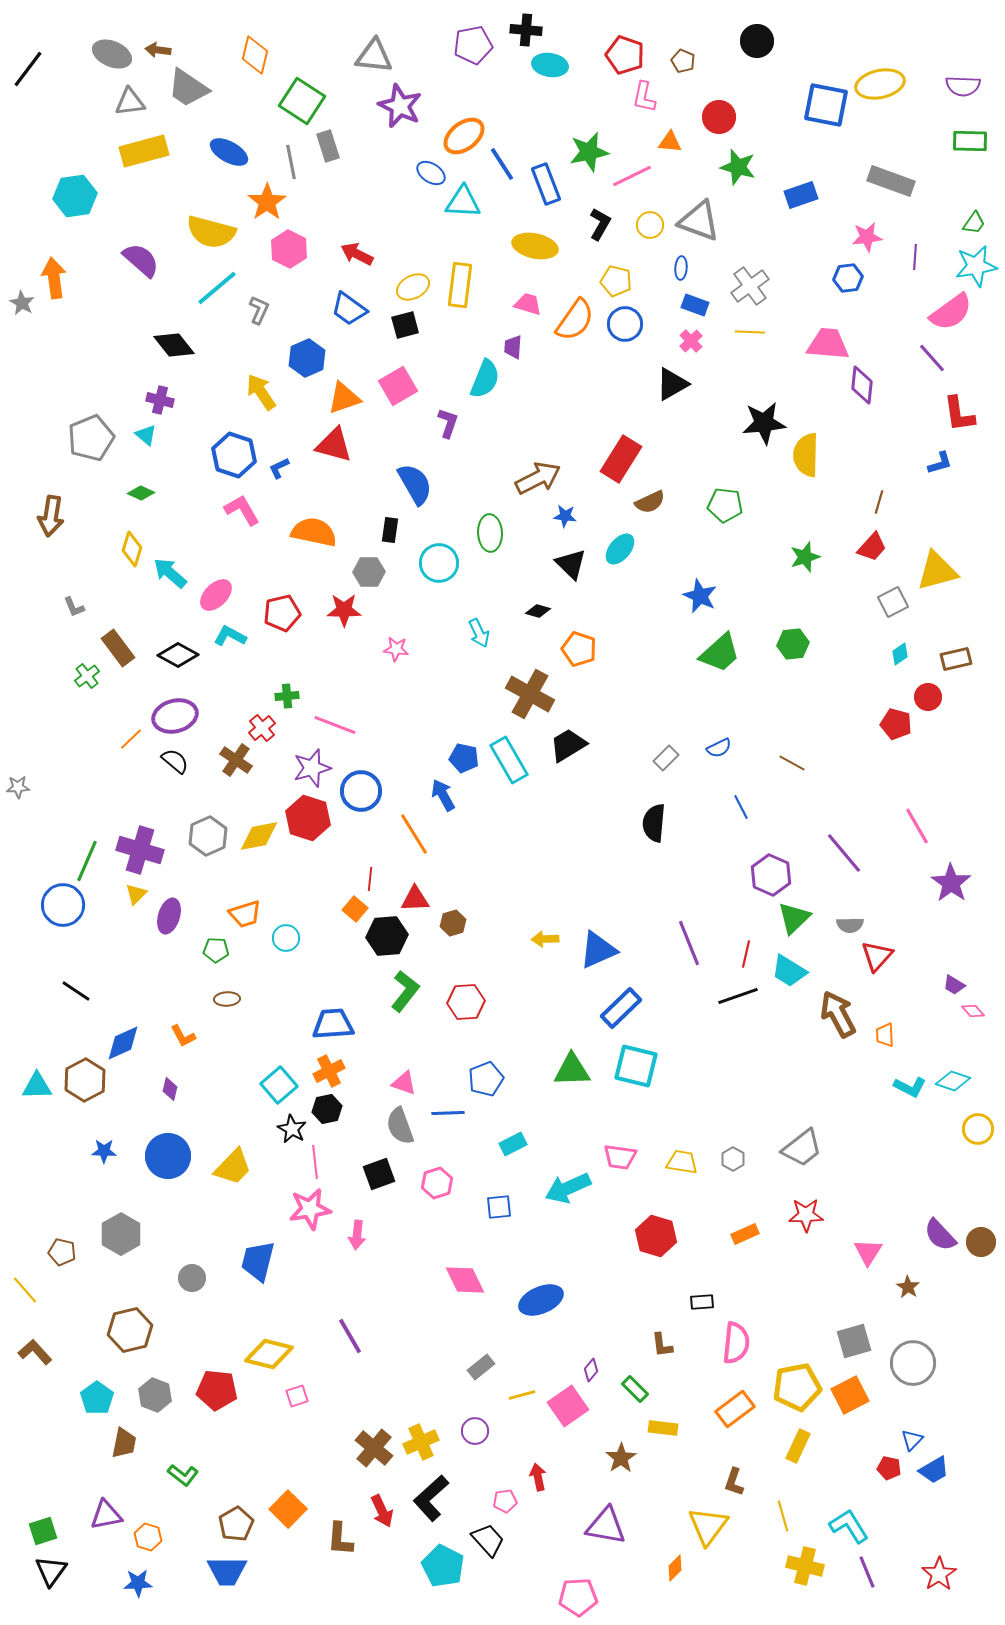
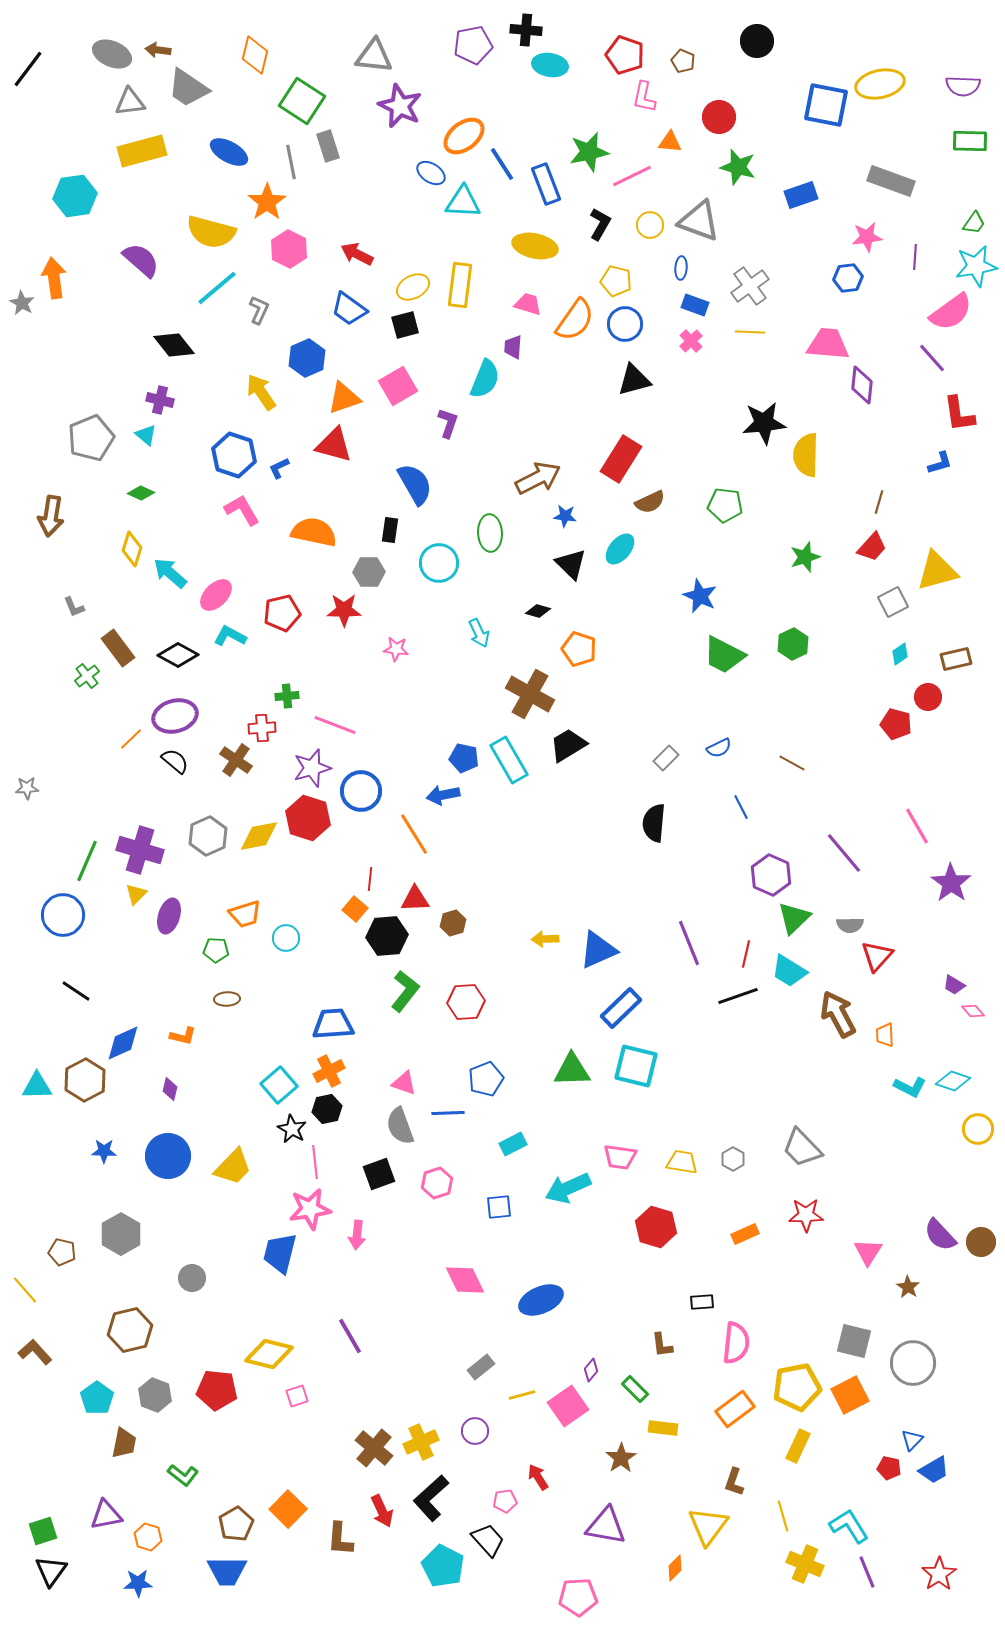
yellow rectangle at (144, 151): moved 2 px left
black triangle at (672, 384): moved 38 px left, 4 px up; rotated 15 degrees clockwise
green hexagon at (793, 644): rotated 20 degrees counterclockwise
green trapezoid at (720, 653): moved 4 px right, 2 px down; rotated 69 degrees clockwise
red cross at (262, 728): rotated 36 degrees clockwise
gray star at (18, 787): moved 9 px right, 1 px down
blue arrow at (443, 795): rotated 72 degrees counterclockwise
blue circle at (63, 905): moved 10 px down
orange L-shape at (183, 1036): rotated 48 degrees counterclockwise
gray trapezoid at (802, 1148): rotated 84 degrees clockwise
red hexagon at (656, 1236): moved 9 px up
blue trapezoid at (258, 1261): moved 22 px right, 8 px up
gray square at (854, 1341): rotated 30 degrees clockwise
red arrow at (538, 1477): rotated 20 degrees counterclockwise
yellow cross at (805, 1566): moved 2 px up; rotated 9 degrees clockwise
